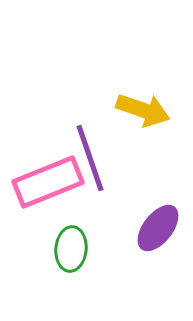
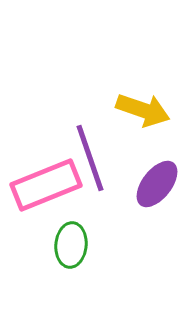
pink rectangle: moved 2 px left, 3 px down
purple ellipse: moved 1 px left, 44 px up
green ellipse: moved 4 px up
